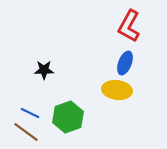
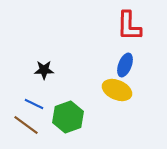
red L-shape: rotated 28 degrees counterclockwise
blue ellipse: moved 2 px down
yellow ellipse: rotated 16 degrees clockwise
blue line: moved 4 px right, 9 px up
brown line: moved 7 px up
